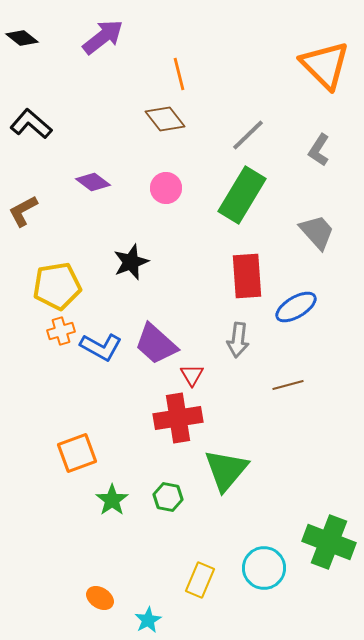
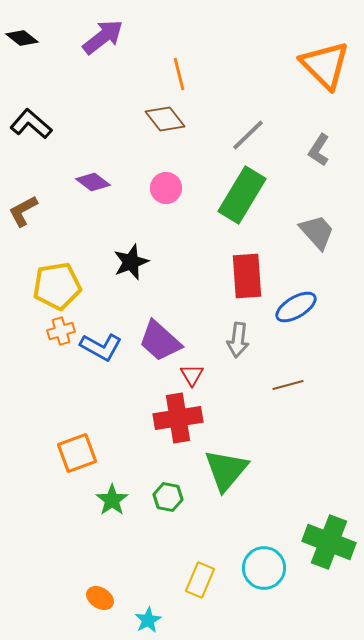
purple trapezoid: moved 4 px right, 3 px up
